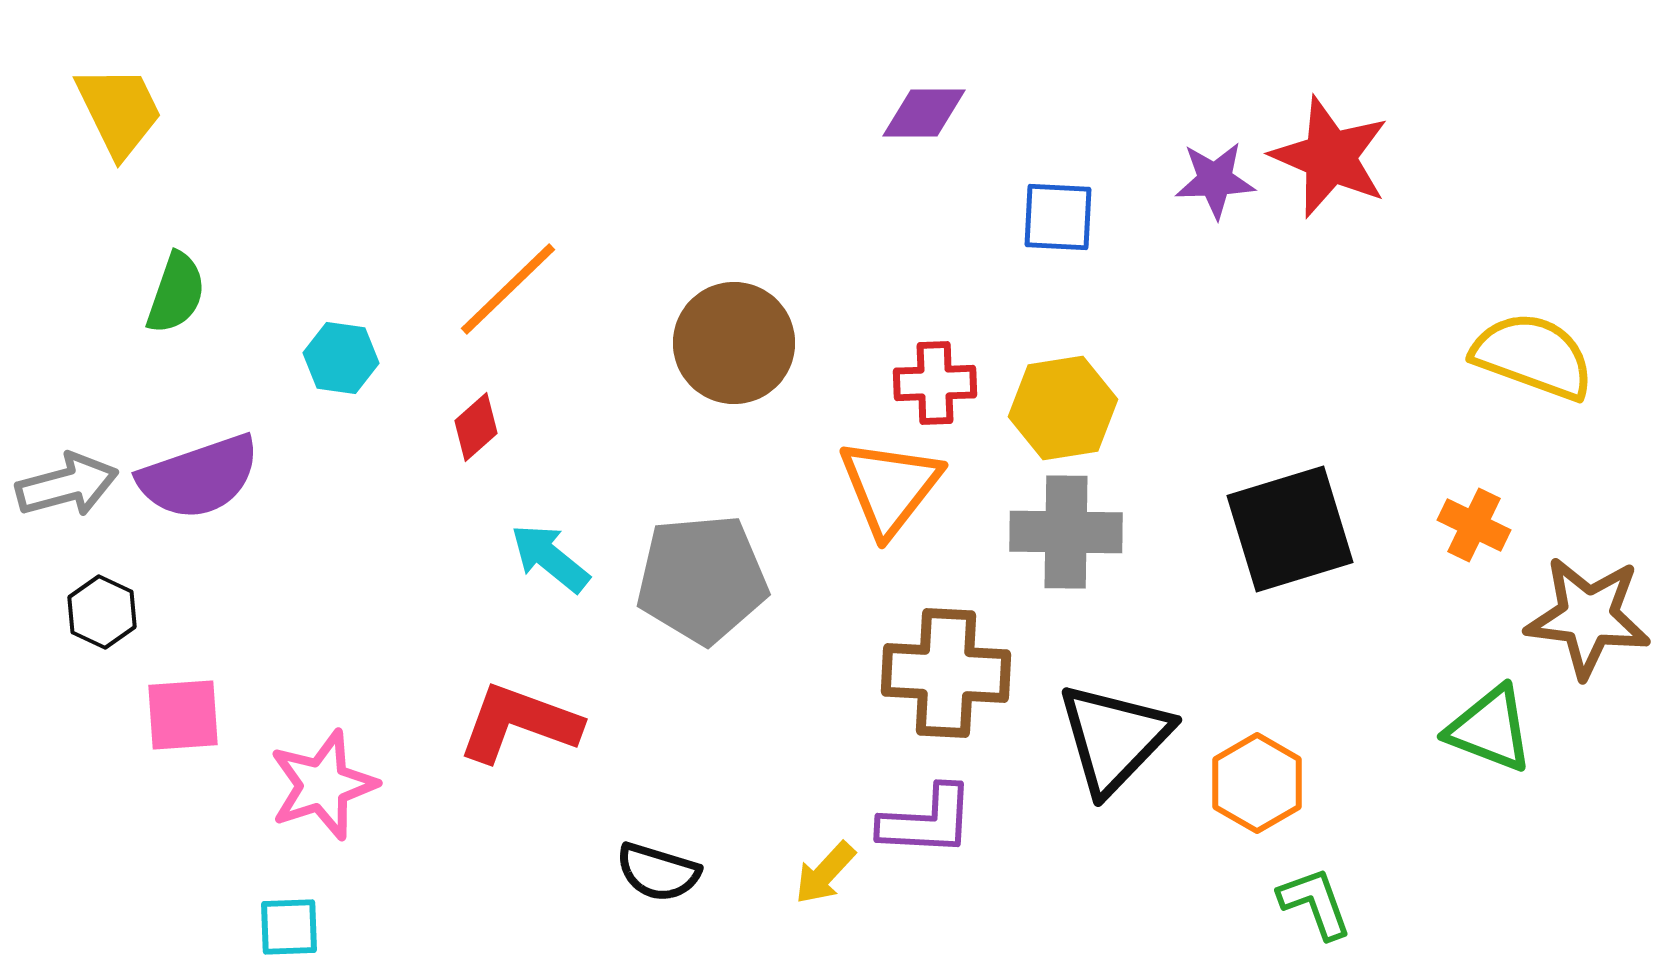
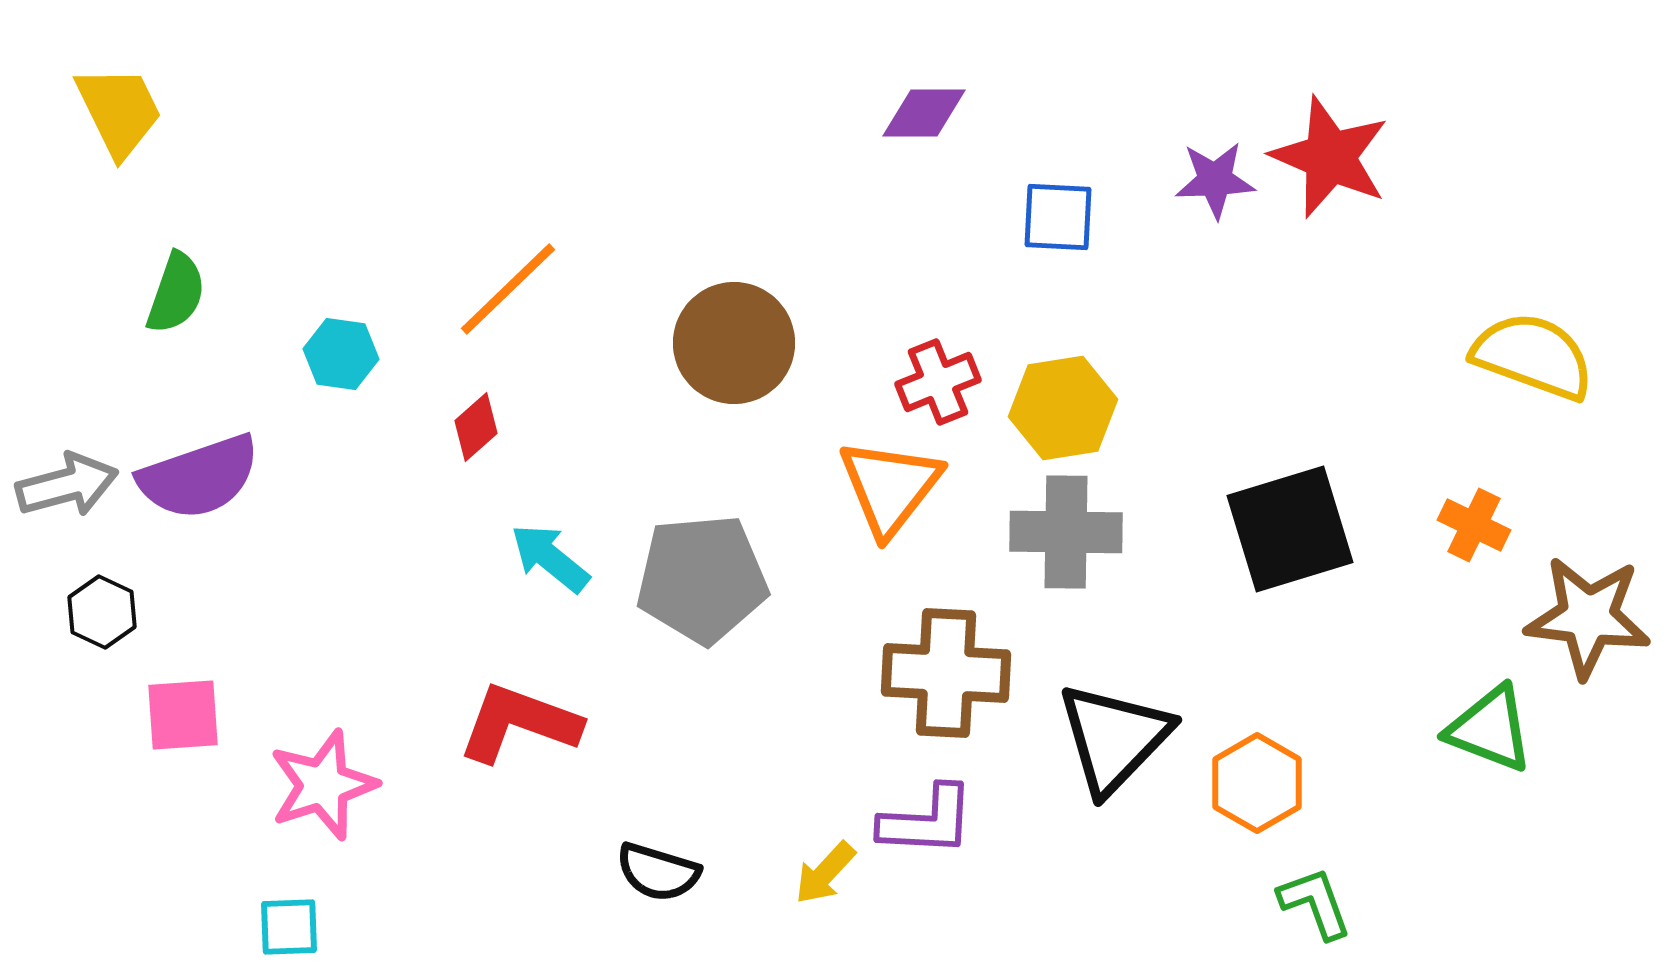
cyan hexagon: moved 4 px up
red cross: moved 3 px right, 1 px up; rotated 20 degrees counterclockwise
